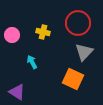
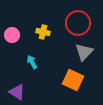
orange square: moved 1 px down
